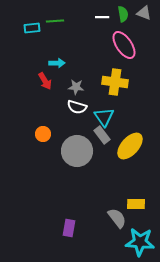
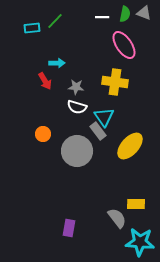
green semicircle: moved 2 px right; rotated 21 degrees clockwise
green line: rotated 42 degrees counterclockwise
gray rectangle: moved 4 px left, 4 px up
